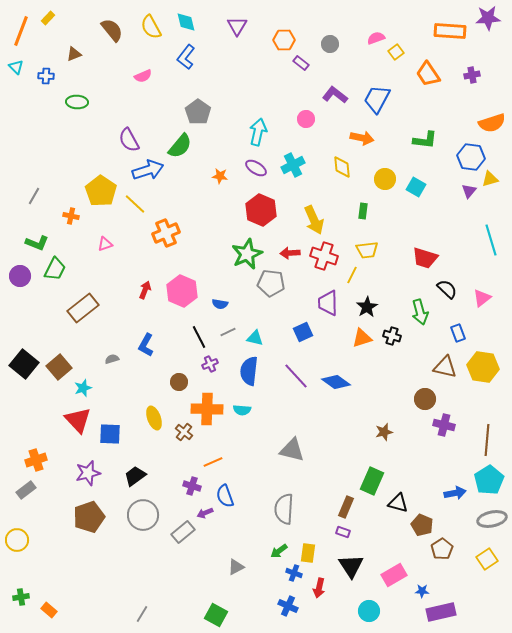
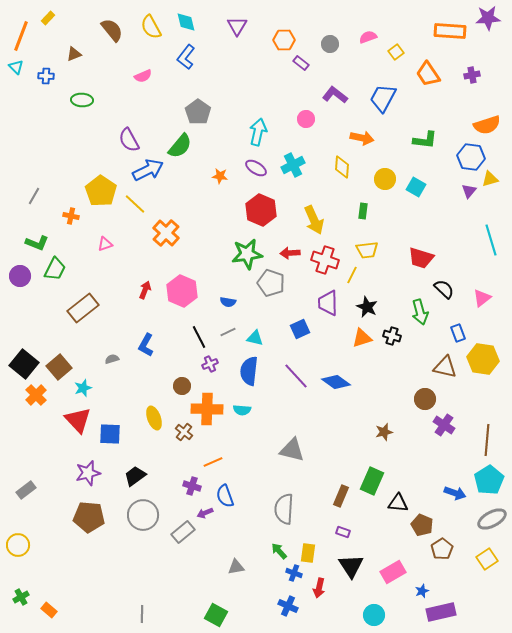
orange line at (21, 31): moved 5 px down
pink semicircle at (376, 38): moved 8 px left, 1 px up
blue trapezoid at (377, 99): moved 6 px right, 1 px up
green ellipse at (77, 102): moved 5 px right, 2 px up
orange semicircle at (492, 123): moved 5 px left, 2 px down
yellow diamond at (342, 167): rotated 10 degrees clockwise
blue arrow at (148, 170): rotated 8 degrees counterclockwise
orange cross at (166, 233): rotated 24 degrees counterclockwise
green star at (247, 254): rotated 16 degrees clockwise
red cross at (324, 256): moved 1 px right, 4 px down
red trapezoid at (425, 258): moved 4 px left
gray pentagon at (271, 283): rotated 12 degrees clockwise
black semicircle at (447, 289): moved 3 px left
blue semicircle at (220, 304): moved 8 px right, 2 px up
black star at (367, 307): rotated 15 degrees counterclockwise
blue square at (303, 332): moved 3 px left, 3 px up
yellow hexagon at (483, 367): moved 8 px up
brown circle at (179, 382): moved 3 px right, 4 px down
purple cross at (444, 425): rotated 20 degrees clockwise
orange cross at (36, 460): moved 65 px up; rotated 25 degrees counterclockwise
blue arrow at (455, 493): rotated 30 degrees clockwise
black triangle at (398, 503): rotated 10 degrees counterclockwise
brown rectangle at (346, 507): moved 5 px left, 11 px up
brown pentagon at (89, 517): rotated 24 degrees clockwise
gray ellipse at (492, 519): rotated 16 degrees counterclockwise
yellow circle at (17, 540): moved 1 px right, 5 px down
green arrow at (279, 551): rotated 84 degrees clockwise
gray triangle at (236, 567): rotated 18 degrees clockwise
pink rectangle at (394, 575): moved 1 px left, 3 px up
blue star at (422, 591): rotated 24 degrees counterclockwise
green cross at (21, 597): rotated 21 degrees counterclockwise
cyan circle at (369, 611): moved 5 px right, 4 px down
gray line at (142, 614): rotated 30 degrees counterclockwise
